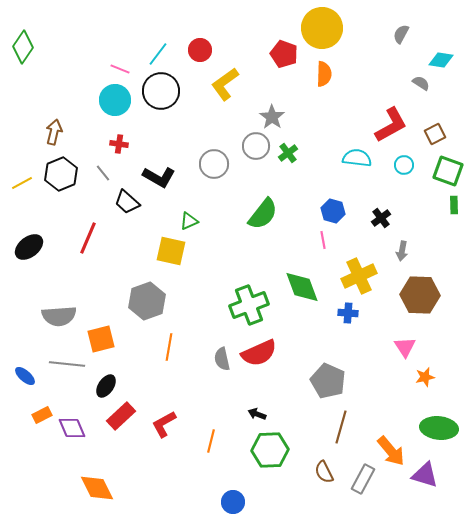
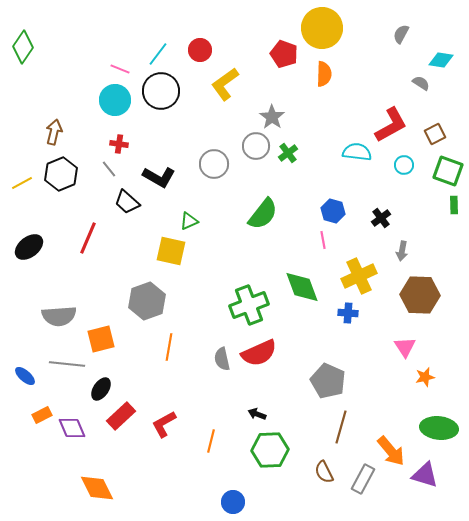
cyan semicircle at (357, 158): moved 6 px up
gray line at (103, 173): moved 6 px right, 4 px up
black ellipse at (106, 386): moved 5 px left, 3 px down
